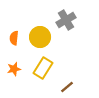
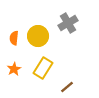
gray cross: moved 2 px right, 3 px down
yellow circle: moved 2 px left, 1 px up
orange star: rotated 16 degrees counterclockwise
